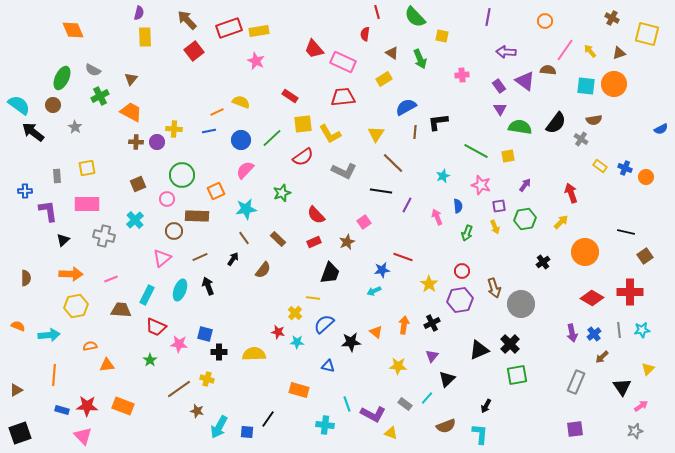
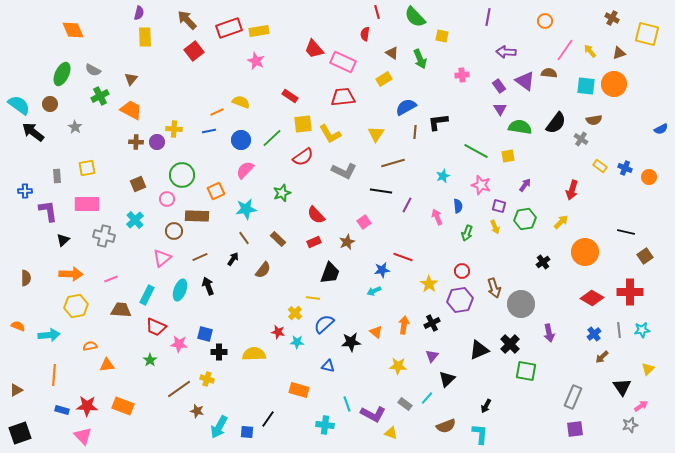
brown semicircle at (548, 70): moved 1 px right, 3 px down
green ellipse at (62, 78): moved 4 px up
brown circle at (53, 105): moved 3 px left, 1 px up
orange trapezoid at (131, 112): moved 2 px up
brown line at (393, 163): rotated 60 degrees counterclockwise
orange circle at (646, 177): moved 3 px right
red arrow at (571, 193): moved 1 px right, 3 px up; rotated 144 degrees counterclockwise
purple square at (499, 206): rotated 24 degrees clockwise
purple arrow at (572, 333): moved 23 px left
green square at (517, 375): moved 9 px right, 4 px up; rotated 20 degrees clockwise
gray rectangle at (576, 382): moved 3 px left, 15 px down
gray star at (635, 431): moved 5 px left, 6 px up
